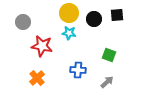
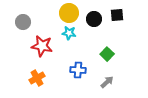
green square: moved 2 px left, 1 px up; rotated 24 degrees clockwise
orange cross: rotated 14 degrees clockwise
